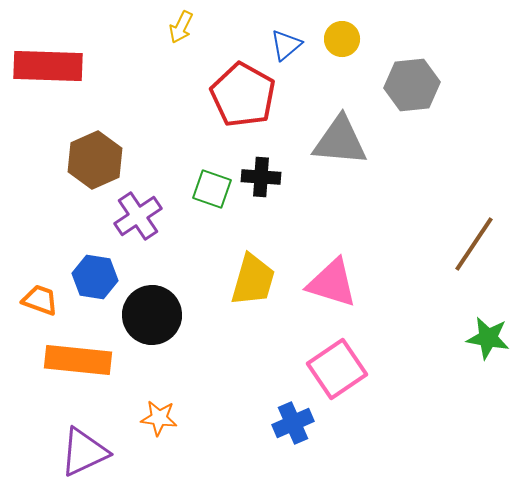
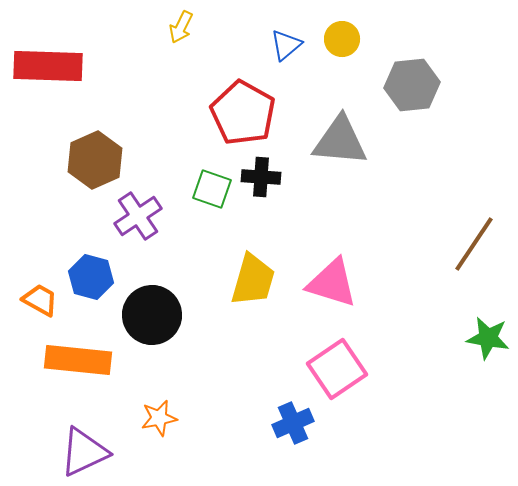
red pentagon: moved 18 px down
blue hexagon: moved 4 px left; rotated 6 degrees clockwise
orange trapezoid: rotated 9 degrees clockwise
orange star: rotated 18 degrees counterclockwise
